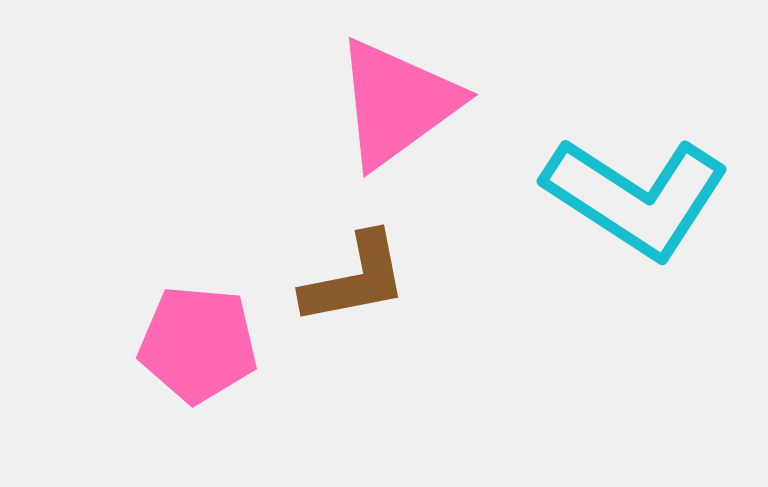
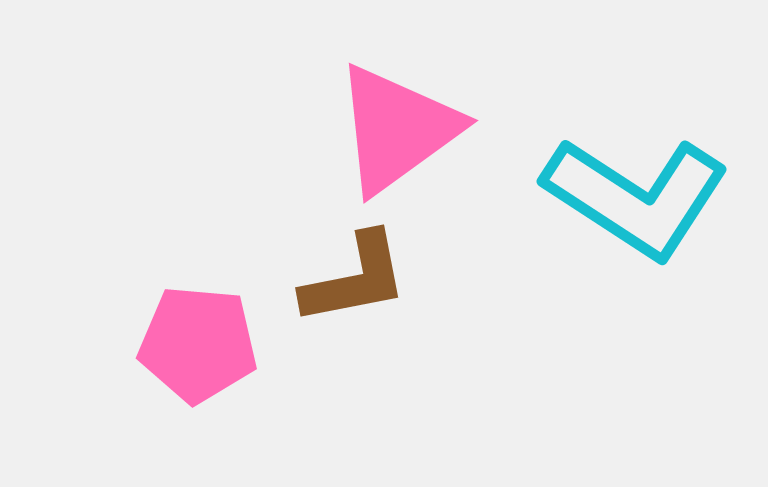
pink triangle: moved 26 px down
